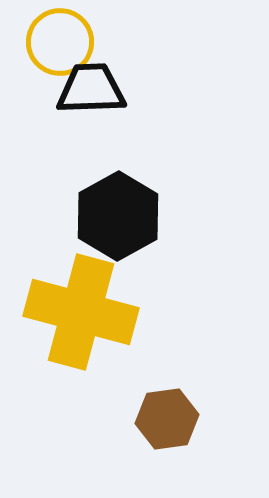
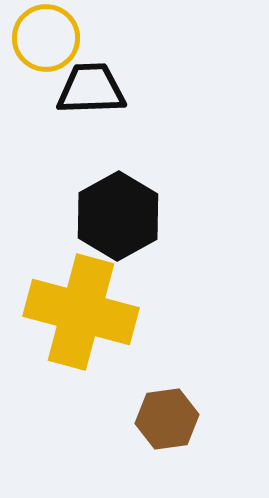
yellow circle: moved 14 px left, 4 px up
